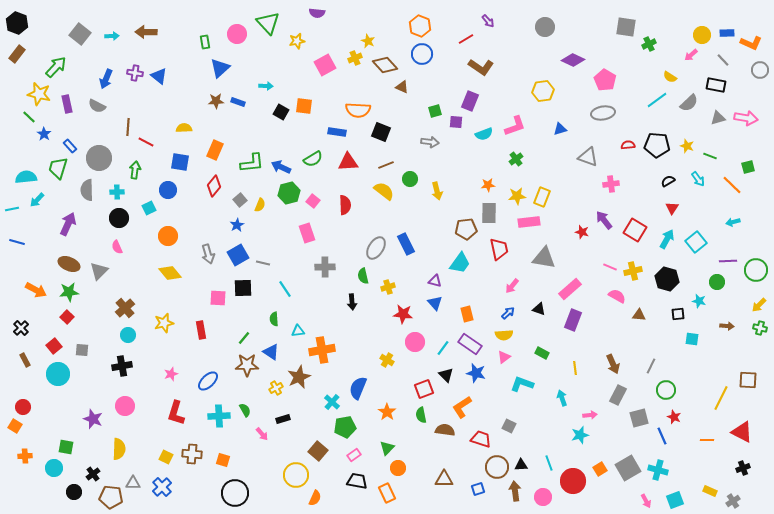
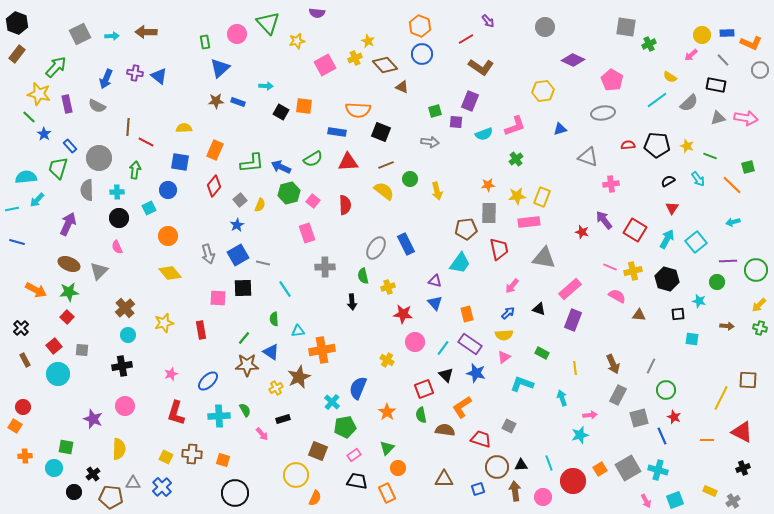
gray square at (80, 34): rotated 25 degrees clockwise
pink pentagon at (605, 80): moved 7 px right
brown square at (318, 451): rotated 18 degrees counterclockwise
